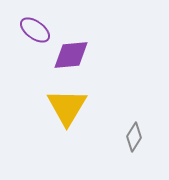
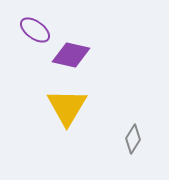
purple diamond: rotated 18 degrees clockwise
gray diamond: moved 1 px left, 2 px down
